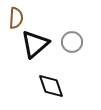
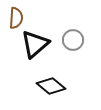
gray circle: moved 1 px right, 2 px up
black diamond: rotated 32 degrees counterclockwise
